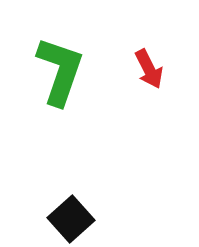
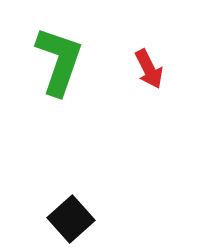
green L-shape: moved 1 px left, 10 px up
